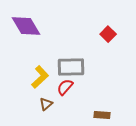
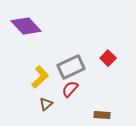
purple diamond: rotated 12 degrees counterclockwise
red square: moved 24 px down
gray rectangle: rotated 24 degrees counterclockwise
red semicircle: moved 5 px right, 2 px down
